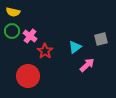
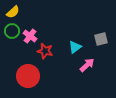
yellow semicircle: rotated 56 degrees counterclockwise
red star: rotated 21 degrees counterclockwise
